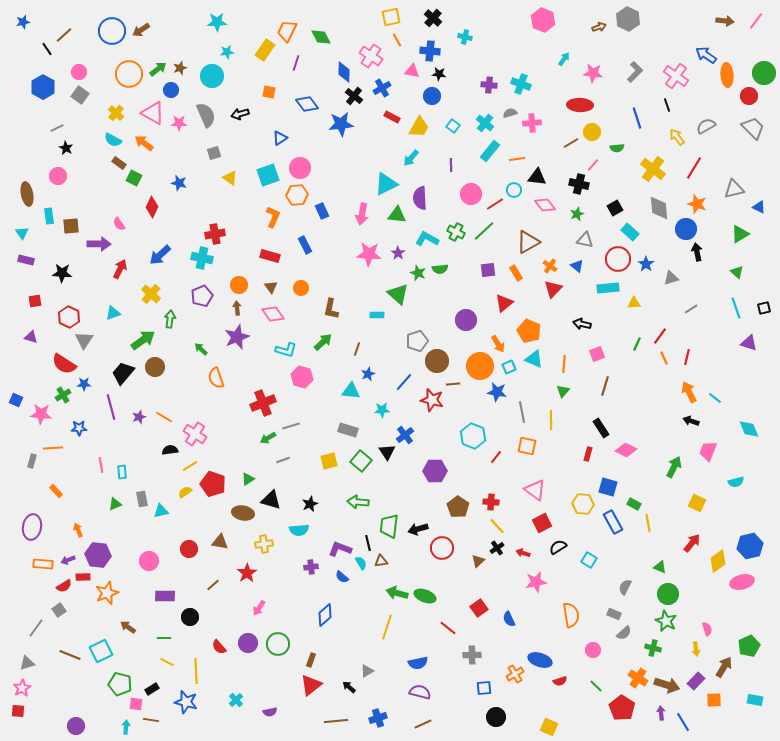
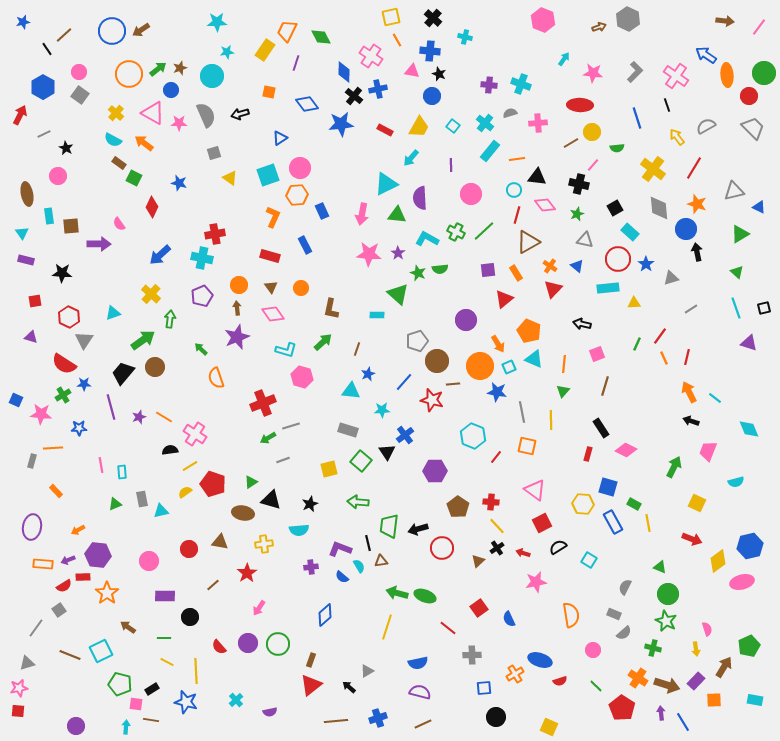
pink line at (756, 21): moved 3 px right, 6 px down
black star at (439, 74): rotated 16 degrees clockwise
blue cross at (382, 88): moved 4 px left, 1 px down; rotated 18 degrees clockwise
red rectangle at (392, 117): moved 7 px left, 13 px down
pink cross at (532, 123): moved 6 px right
gray line at (57, 128): moved 13 px left, 6 px down
gray triangle at (734, 189): moved 2 px down
red line at (495, 204): moved 22 px right, 11 px down; rotated 42 degrees counterclockwise
red arrow at (120, 269): moved 100 px left, 154 px up
red triangle at (504, 303): moved 4 px up
yellow square at (329, 461): moved 8 px down
green triangle at (248, 479): moved 3 px right, 3 px down
orange arrow at (78, 530): rotated 96 degrees counterclockwise
red arrow at (692, 543): moved 4 px up; rotated 72 degrees clockwise
cyan semicircle at (361, 563): moved 2 px left, 3 px down
orange star at (107, 593): rotated 15 degrees counterclockwise
pink star at (22, 688): moved 3 px left; rotated 18 degrees clockwise
